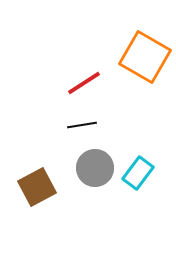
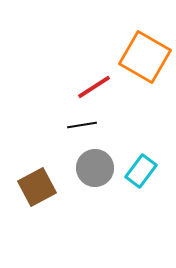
red line: moved 10 px right, 4 px down
cyan rectangle: moved 3 px right, 2 px up
